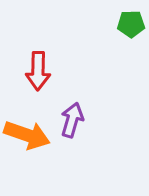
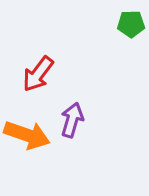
red arrow: moved 3 px down; rotated 36 degrees clockwise
